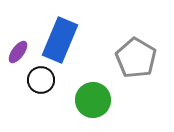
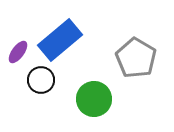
blue rectangle: rotated 27 degrees clockwise
green circle: moved 1 px right, 1 px up
